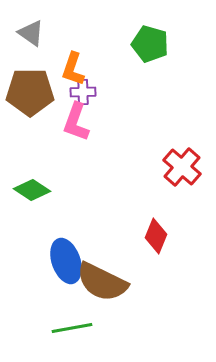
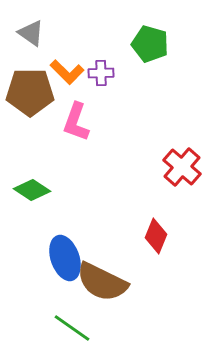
orange L-shape: moved 6 px left, 3 px down; rotated 64 degrees counterclockwise
purple cross: moved 18 px right, 19 px up
blue ellipse: moved 1 px left, 3 px up
green line: rotated 45 degrees clockwise
